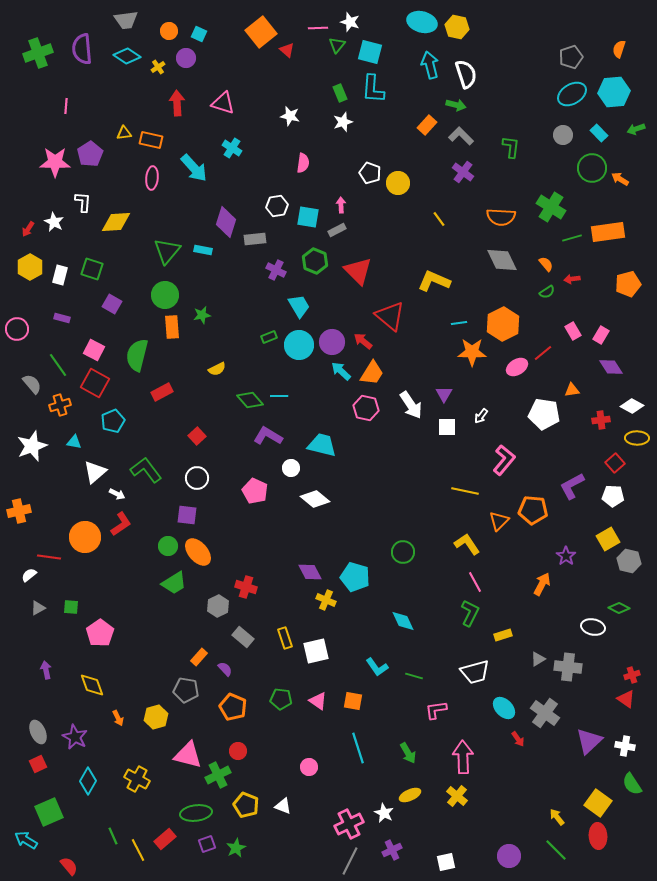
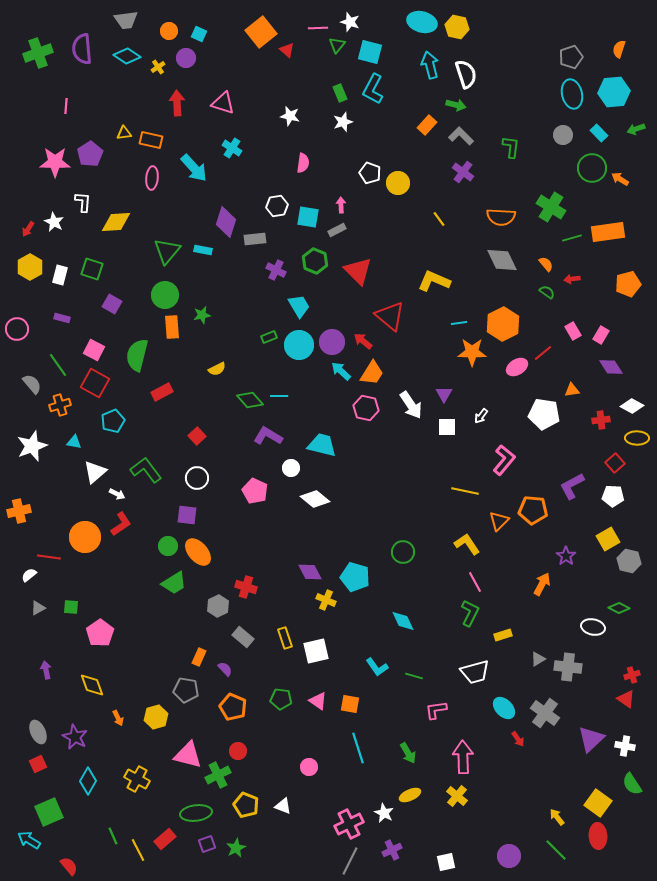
cyan L-shape at (373, 89): rotated 24 degrees clockwise
cyan ellipse at (572, 94): rotated 72 degrees counterclockwise
green semicircle at (547, 292): rotated 112 degrees counterclockwise
orange rectangle at (199, 657): rotated 18 degrees counterclockwise
orange square at (353, 701): moved 3 px left, 3 px down
purple triangle at (589, 741): moved 2 px right, 2 px up
cyan arrow at (26, 840): moved 3 px right
